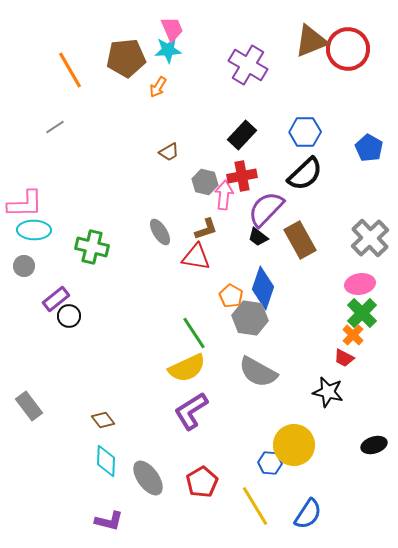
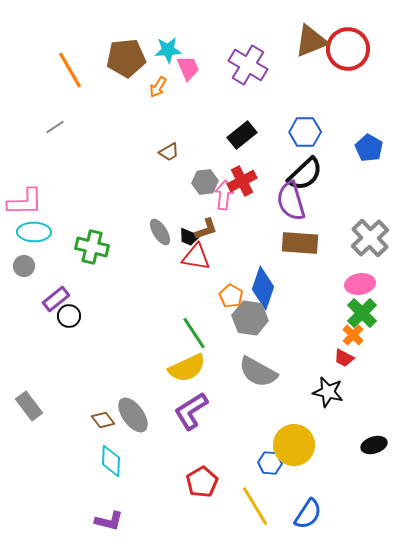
pink trapezoid at (172, 29): moved 16 px right, 39 px down
black rectangle at (242, 135): rotated 8 degrees clockwise
red cross at (242, 176): moved 5 px down; rotated 16 degrees counterclockwise
gray hexagon at (205, 182): rotated 20 degrees counterclockwise
pink L-shape at (25, 204): moved 2 px up
purple semicircle at (266, 209): moved 25 px right, 8 px up; rotated 60 degrees counterclockwise
cyan ellipse at (34, 230): moved 2 px down
black trapezoid at (258, 237): moved 69 px left; rotated 15 degrees counterclockwise
brown rectangle at (300, 240): moved 3 px down; rotated 57 degrees counterclockwise
cyan diamond at (106, 461): moved 5 px right
gray ellipse at (148, 478): moved 15 px left, 63 px up
